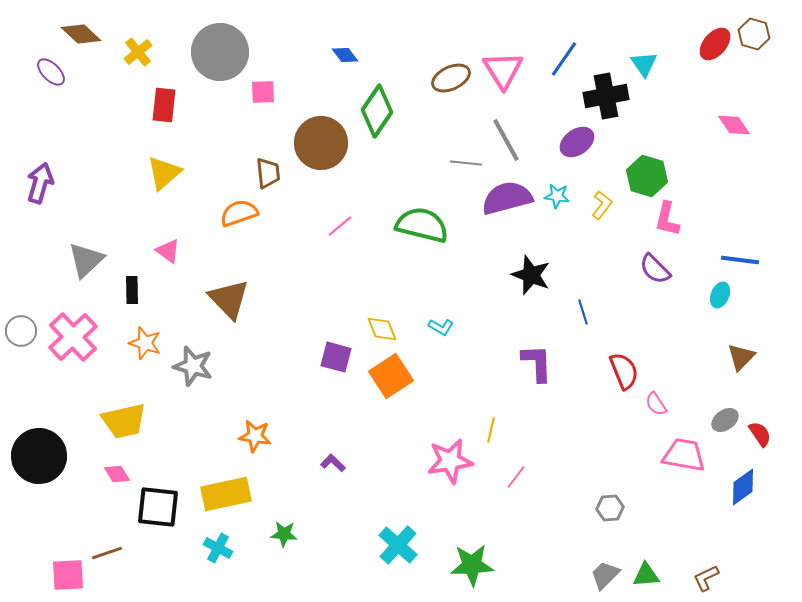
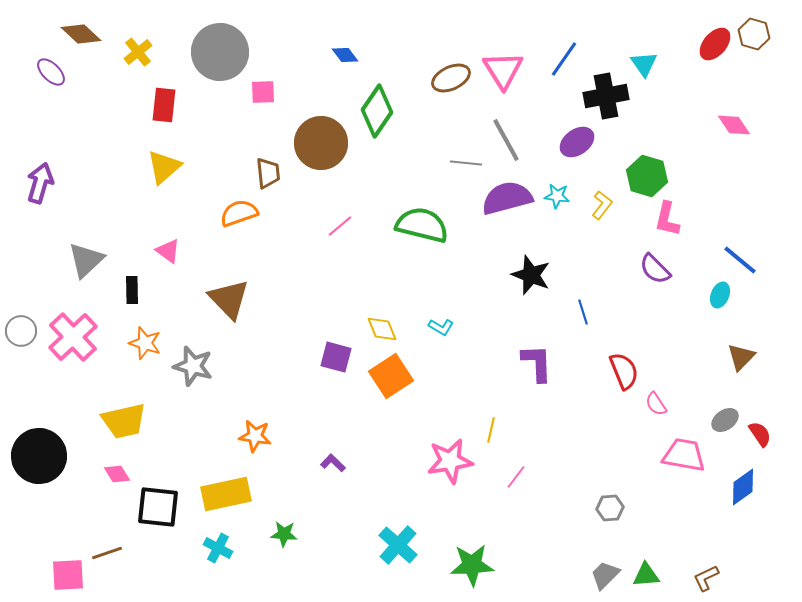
yellow triangle at (164, 173): moved 6 px up
blue line at (740, 260): rotated 33 degrees clockwise
